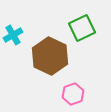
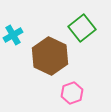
green square: rotated 12 degrees counterclockwise
pink hexagon: moved 1 px left, 1 px up
